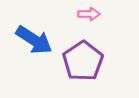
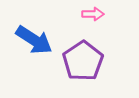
pink arrow: moved 4 px right
